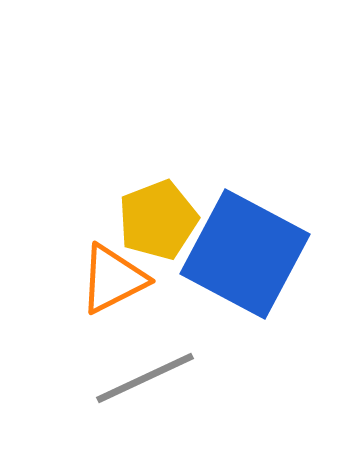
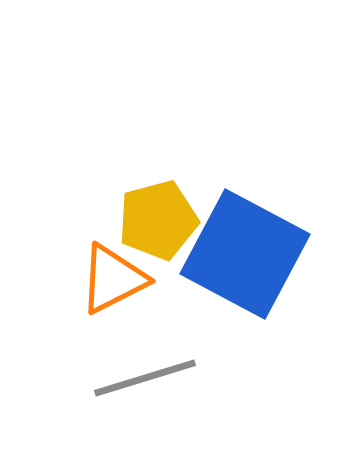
yellow pentagon: rotated 6 degrees clockwise
gray line: rotated 8 degrees clockwise
